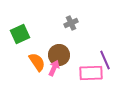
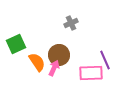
green square: moved 4 px left, 10 px down
